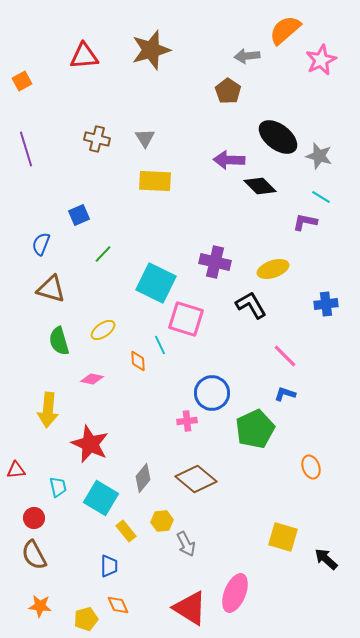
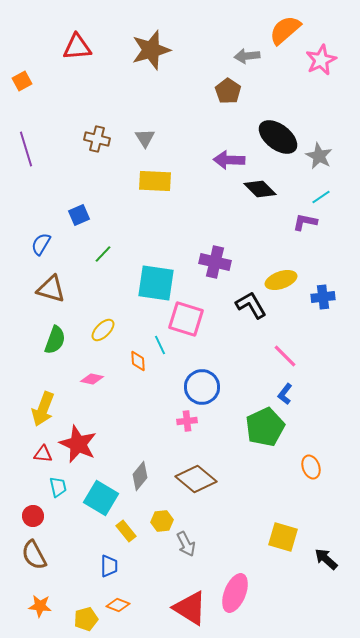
red triangle at (84, 56): moved 7 px left, 9 px up
gray star at (319, 156): rotated 12 degrees clockwise
black diamond at (260, 186): moved 3 px down
cyan line at (321, 197): rotated 66 degrees counterclockwise
blue semicircle at (41, 244): rotated 10 degrees clockwise
yellow ellipse at (273, 269): moved 8 px right, 11 px down
cyan square at (156, 283): rotated 18 degrees counterclockwise
blue cross at (326, 304): moved 3 px left, 7 px up
yellow ellipse at (103, 330): rotated 10 degrees counterclockwise
green semicircle at (59, 341): moved 4 px left, 1 px up; rotated 144 degrees counterclockwise
blue circle at (212, 393): moved 10 px left, 6 px up
blue L-shape at (285, 394): rotated 70 degrees counterclockwise
yellow arrow at (48, 410): moved 5 px left, 1 px up; rotated 16 degrees clockwise
green pentagon at (255, 429): moved 10 px right, 2 px up
red star at (90, 444): moved 12 px left
red triangle at (16, 470): moved 27 px right, 16 px up; rotated 12 degrees clockwise
gray diamond at (143, 478): moved 3 px left, 2 px up
red circle at (34, 518): moved 1 px left, 2 px up
orange diamond at (118, 605): rotated 45 degrees counterclockwise
